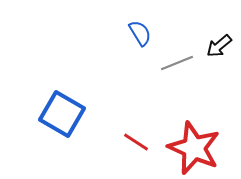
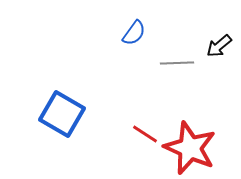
blue semicircle: moved 6 px left; rotated 68 degrees clockwise
gray line: rotated 20 degrees clockwise
red line: moved 9 px right, 8 px up
red star: moved 4 px left
